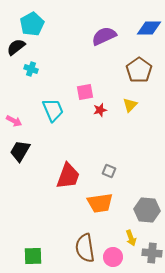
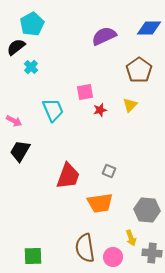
cyan cross: moved 2 px up; rotated 24 degrees clockwise
